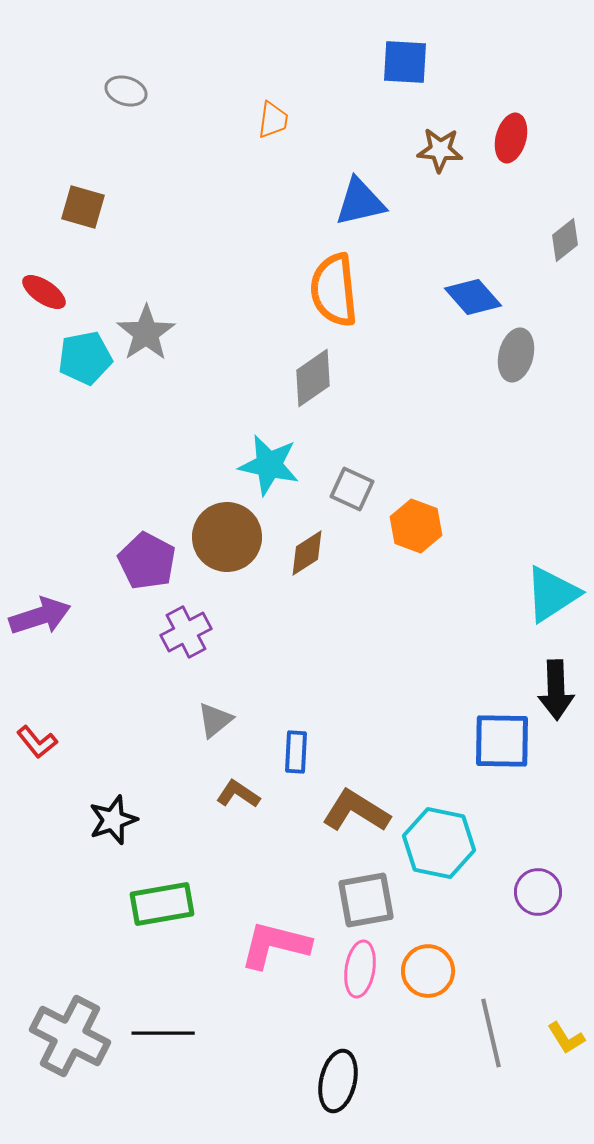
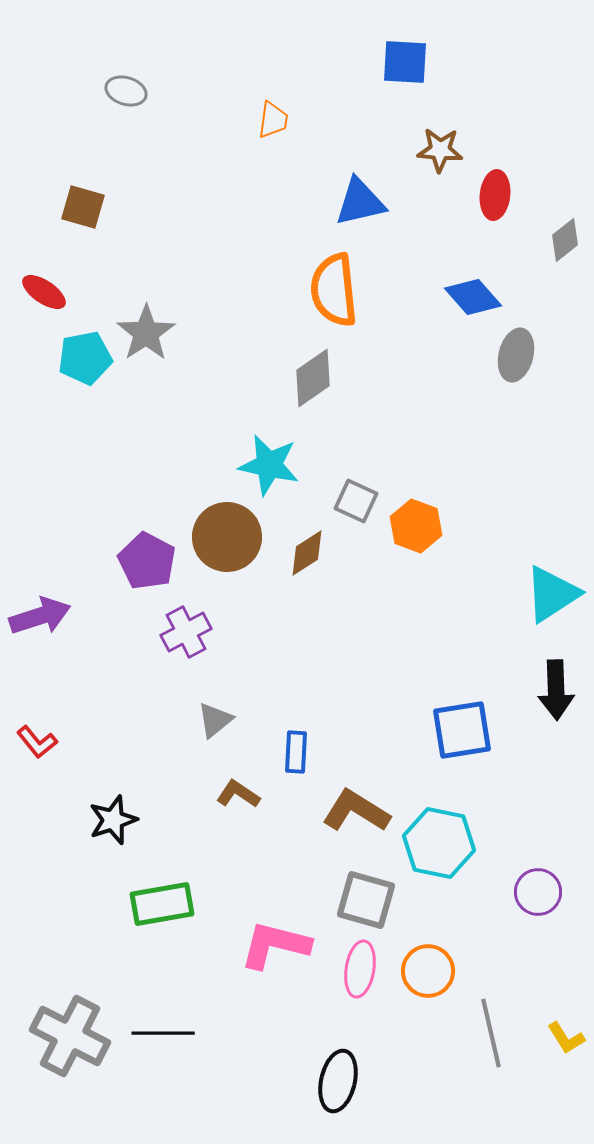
red ellipse at (511, 138): moved 16 px left, 57 px down; rotated 9 degrees counterclockwise
gray square at (352, 489): moved 4 px right, 12 px down
blue square at (502, 741): moved 40 px left, 11 px up; rotated 10 degrees counterclockwise
gray square at (366, 900): rotated 26 degrees clockwise
